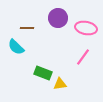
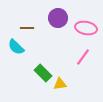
green rectangle: rotated 24 degrees clockwise
